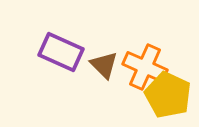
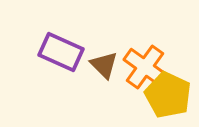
orange cross: rotated 12 degrees clockwise
